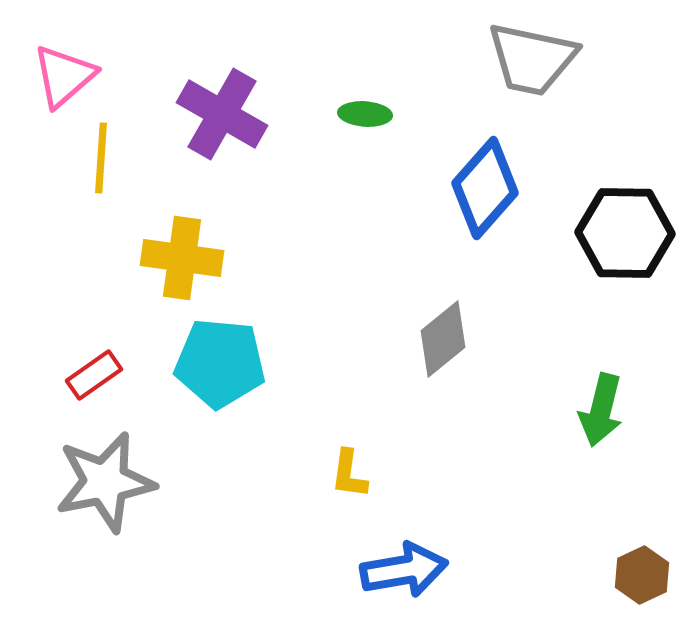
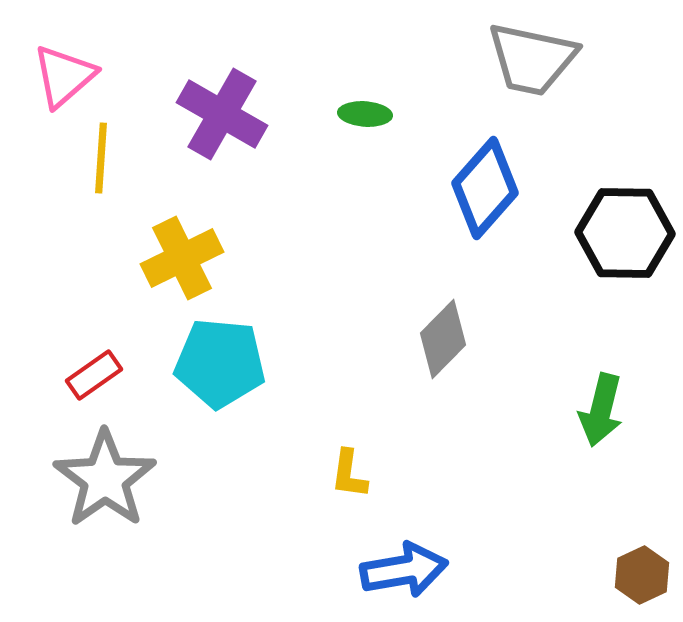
yellow cross: rotated 34 degrees counterclockwise
gray diamond: rotated 6 degrees counterclockwise
gray star: moved 3 px up; rotated 24 degrees counterclockwise
